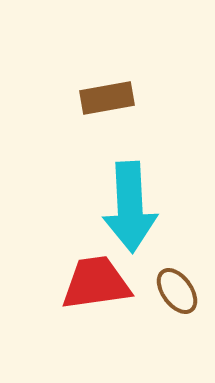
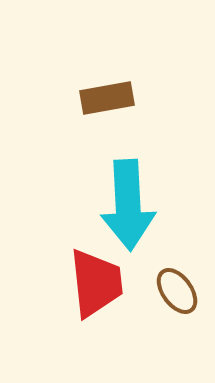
cyan arrow: moved 2 px left, 2 px up
red trapezoid: rotated 92 degrees clockwise
